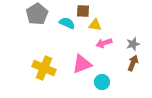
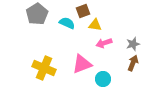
brown square: rotated 24 degrees counterclockwise
cyan circle: moved 1 px right, 3 px up
